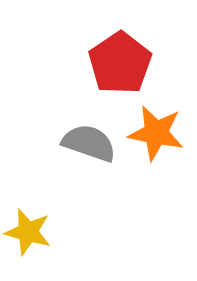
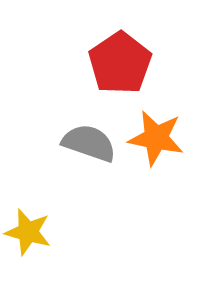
orange star: moved 5 px down
